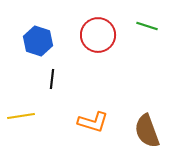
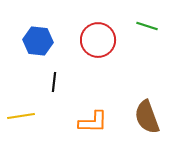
red circle: moved 5 px down
blue hexagon: rotated 12 degrees counterclockwise
black line: moved 2 px right, 3 px down
orange L-shape: rotated 16 degrees counterclockwise
brown semicircle: moved 14 px up
